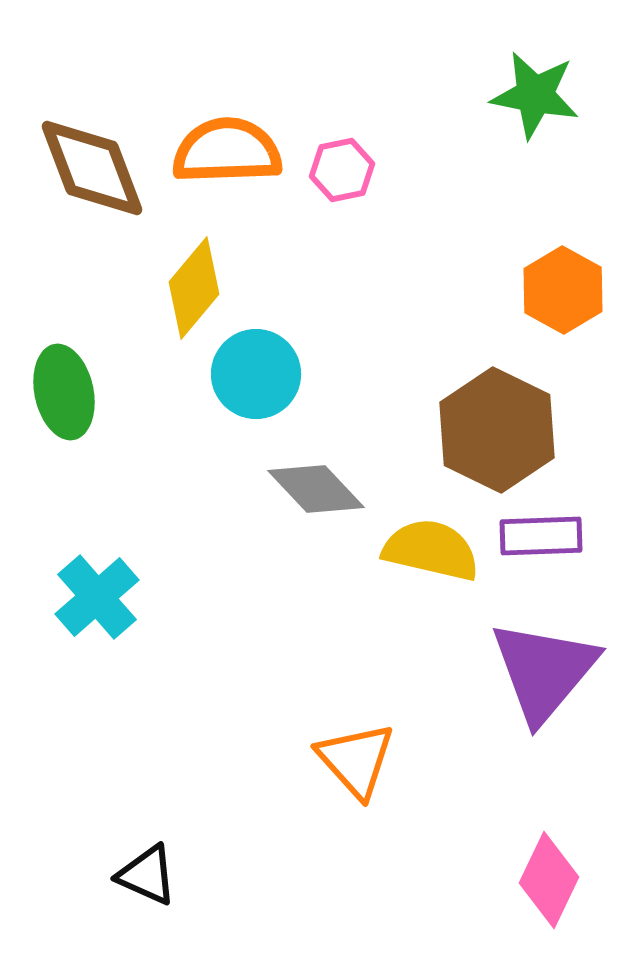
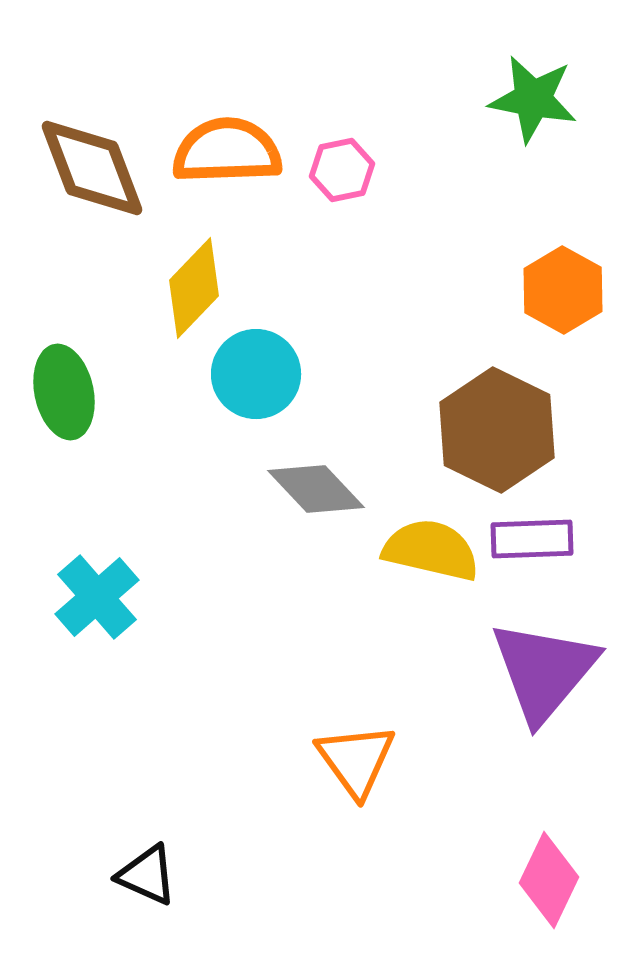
green star: moved 2 px left, 4 px down
yellow diamond: rotated 4 degrees clockwise
purple rectangle: moved 9 px left, 3 px down
orange triangle: rotated 6 degrees clockwise
